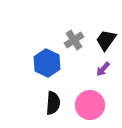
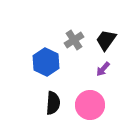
blue hexagon: moved 1 px left, 1 px up
